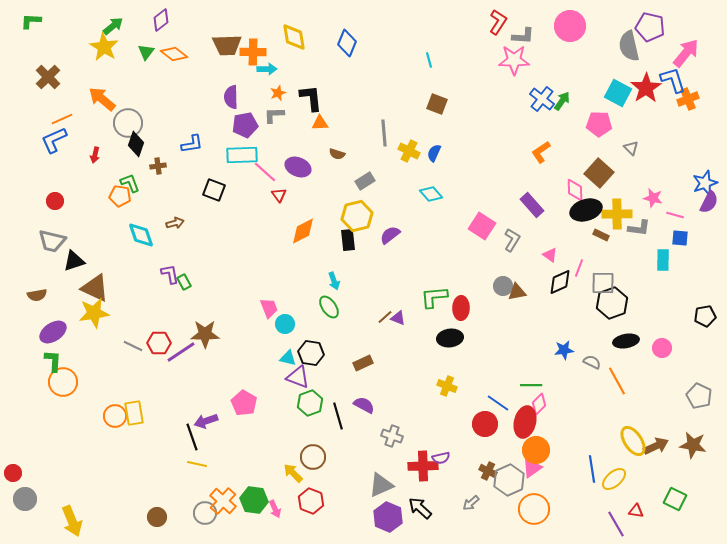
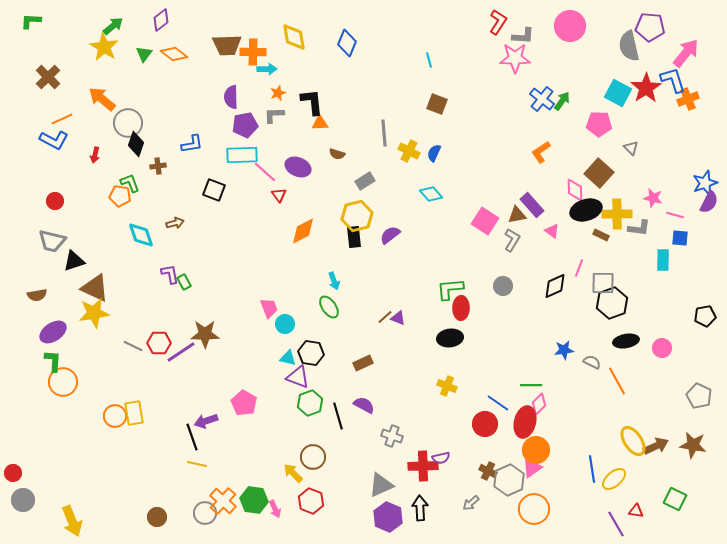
purple pentagon at (650, 27): rotated 8 degrees counterclockwise
green triangle at (146, 52): moved 2 px left, 2 px down
pink star at (514, 60): moved 1 px right, 2 px up
black L-shape at (311, 98): moved 1 px right, 4 px down
blue L-shape at (54, 140): rotated 128 degrees counterclockwise
pink square at (482, 226): moved 3 px right, 5 px up
black rectangle at (348, 240): moved 6 px right, 3 px up
pink triangle at (550, 255): moved 2 px right, 24 px up
black diamond at (560, 282): moved 5 px left, 4 px down
brown triangle at (517, 292): moved 77 px up
green L-shape at (434, 297): moved 16 px right, 8 px up
gray circle at (25, 499): moved 2 px left, 1 px down
black arrow at (420, 508): rotated 45 degrees clockwise
